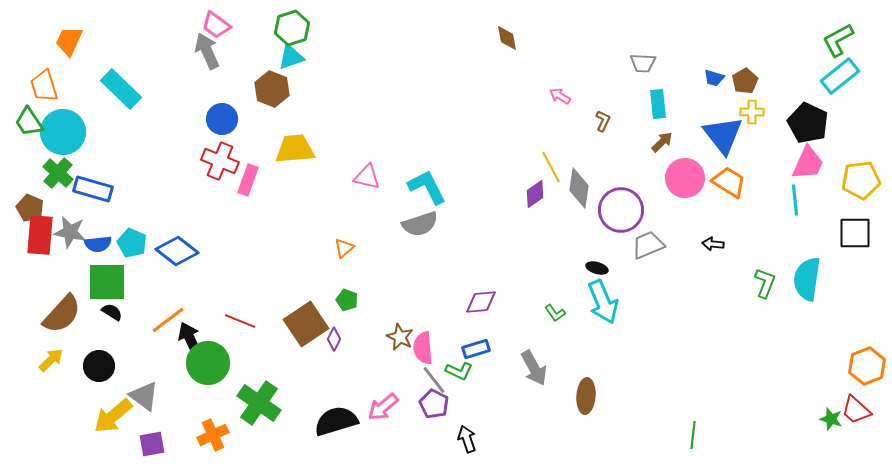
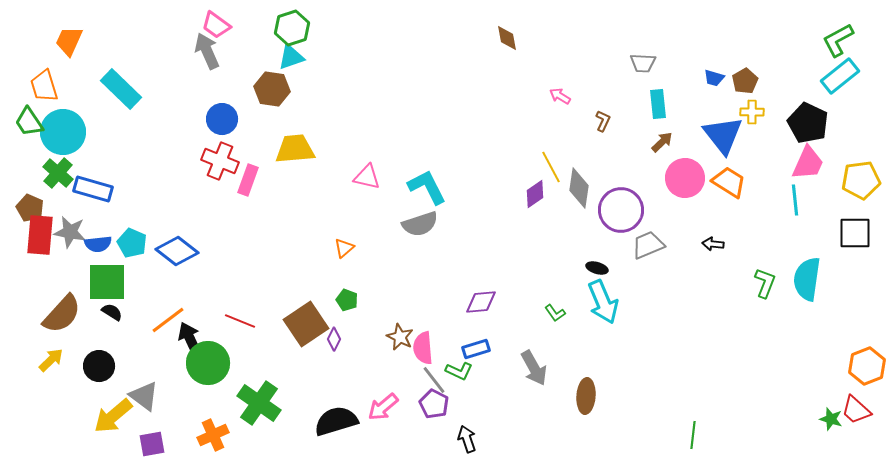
brown hexagon at (272, 89): rotated 12 degrees counterclockwise
